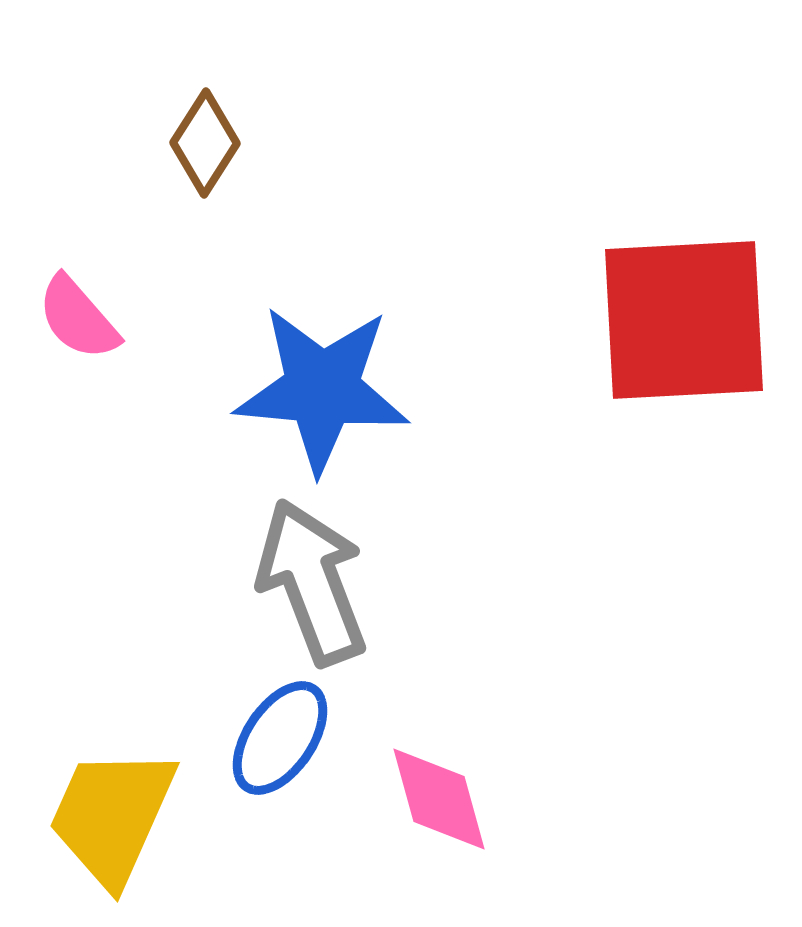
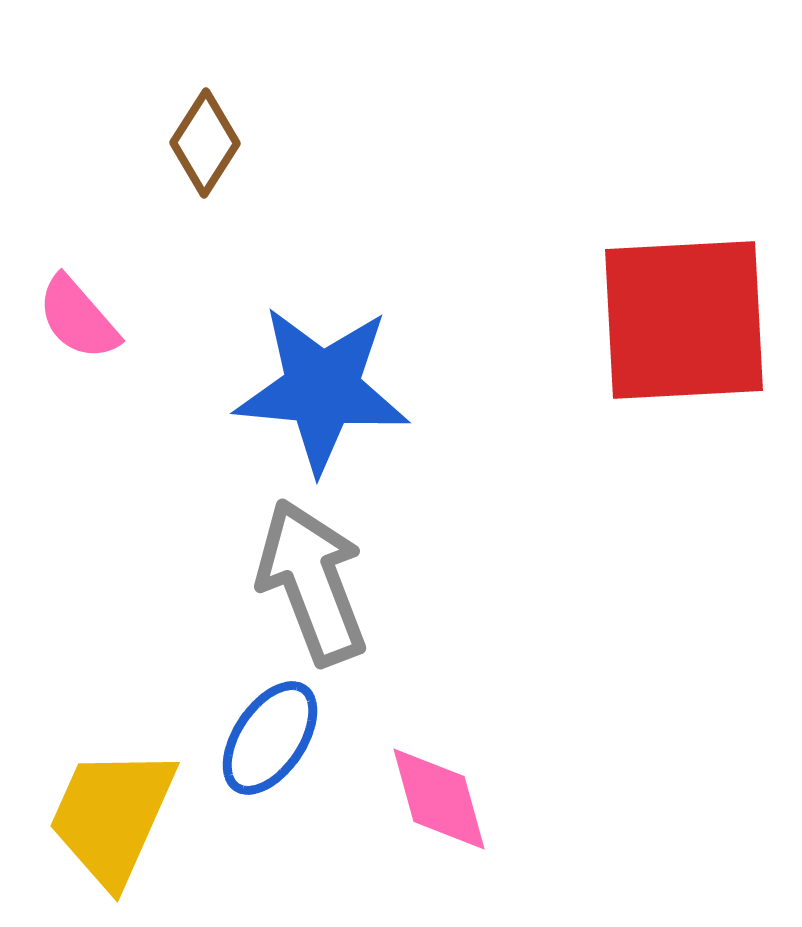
blue ellipse: moved 10 px left
